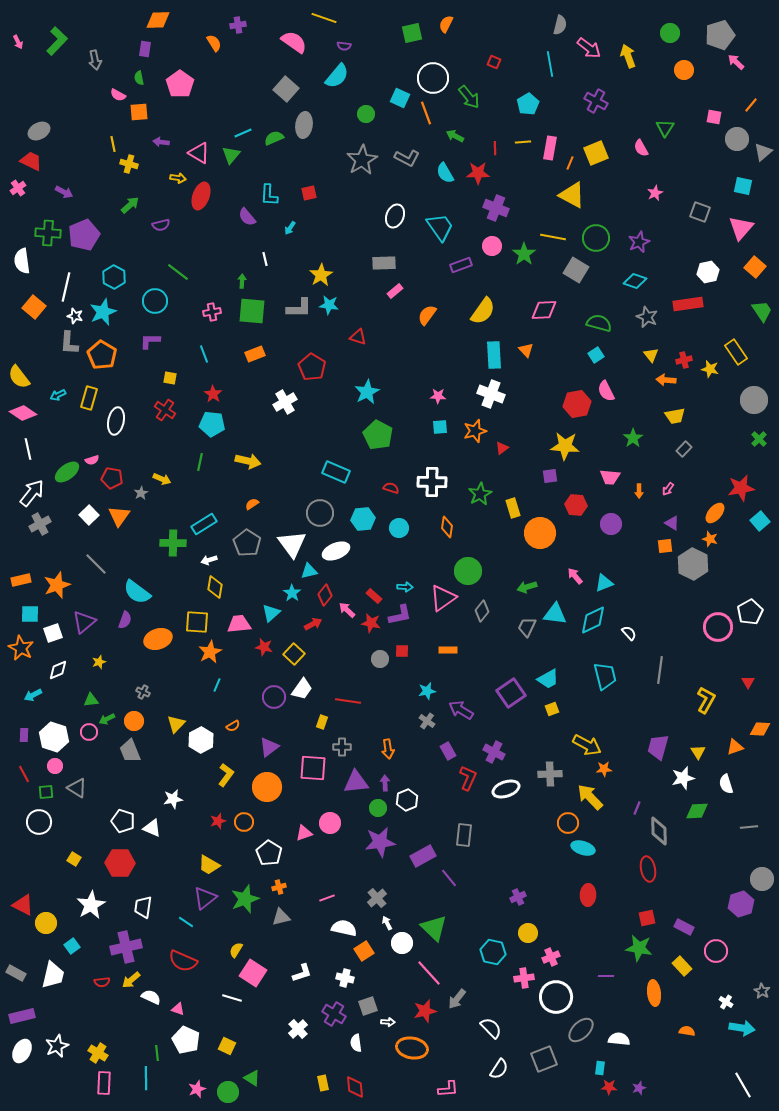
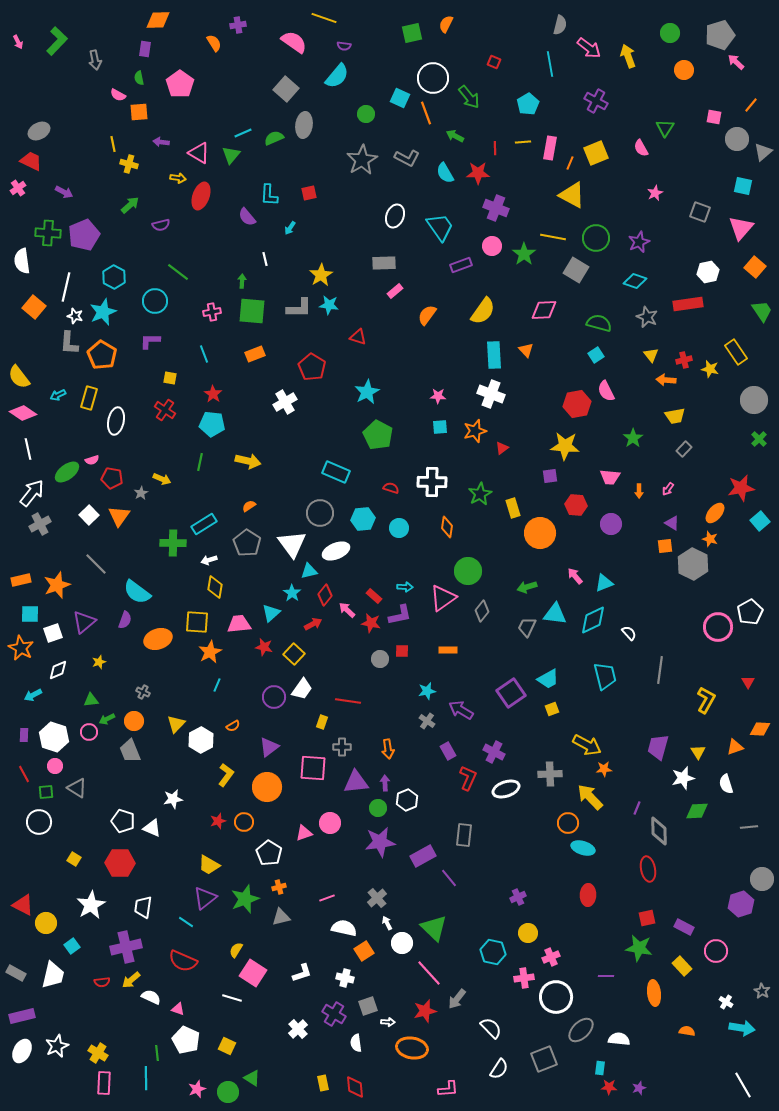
orange semicircle at (252, 504): moved 3 px left, 2 px down
